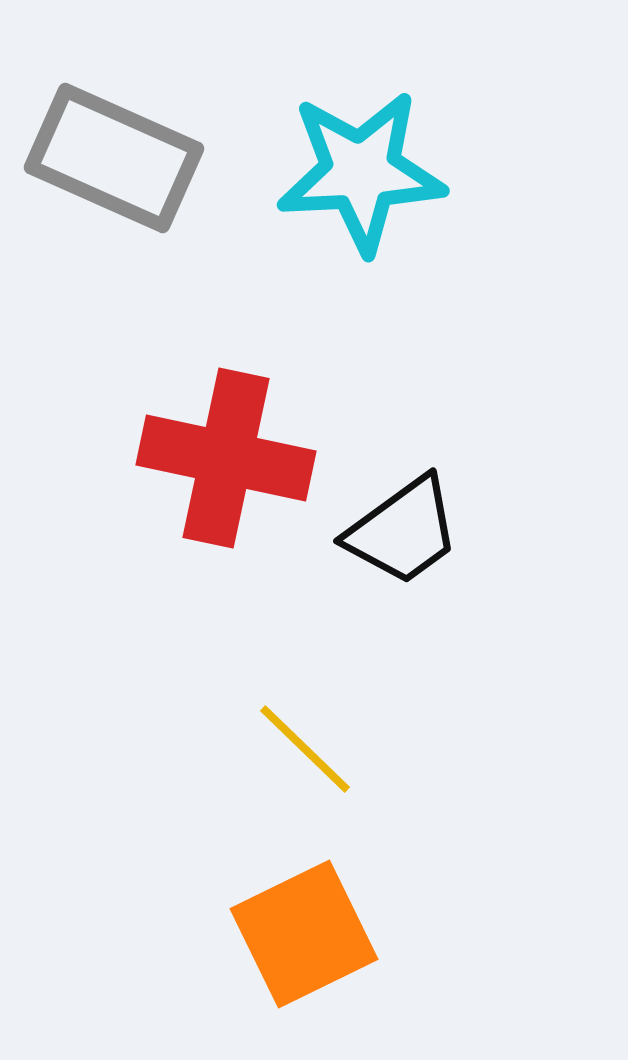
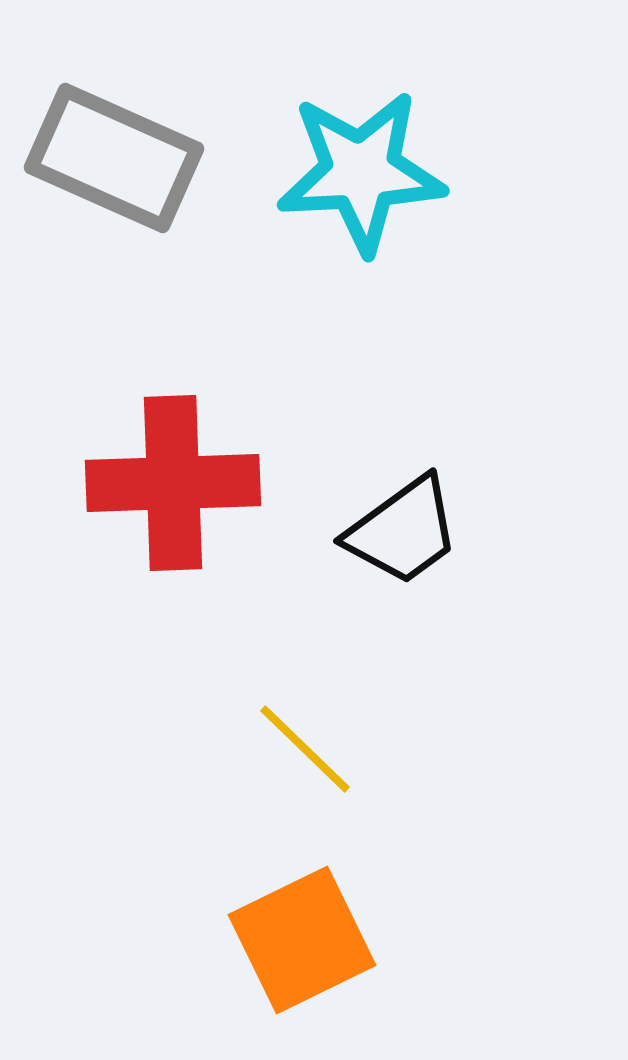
red cross: moved 53 px left, 25 px down; rotated 14 degrees counterclockwise
orange square: moved 2 px left, 6 px down
